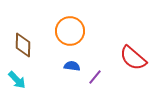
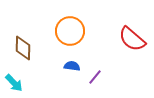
brown diamond: moved 3 px down
red semicircle: moved 1 px left, 19 px up
cyan arrow: moved 3 px left, 3 px down
